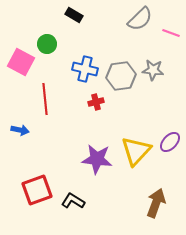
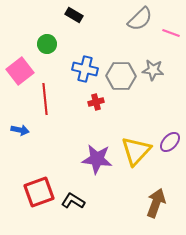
pink square: moved 1 px left, 9 px down; rotated 24 degrees clockwise
gray hexagon: rotated 8 degrees clockwise
red square: moved 2 px right, 2 px down
